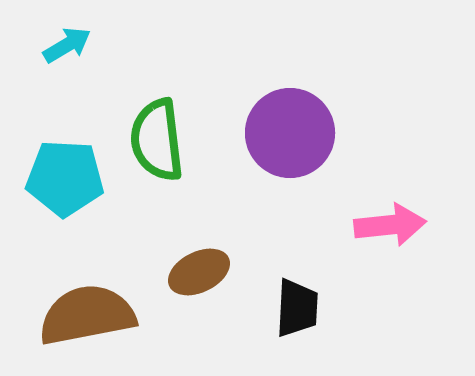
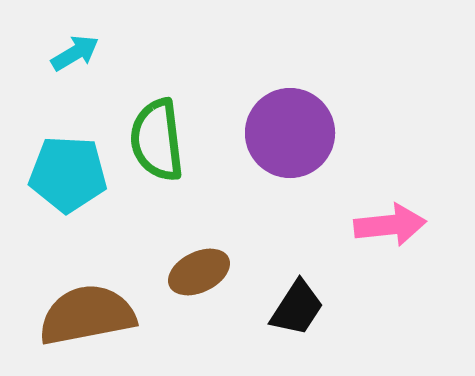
cyan arrow: moved 8 px right, 8 px down
cyan pentagon: moved 3 px right, 4 px up
black trapezoid: rotated 30 degrees clockwise
